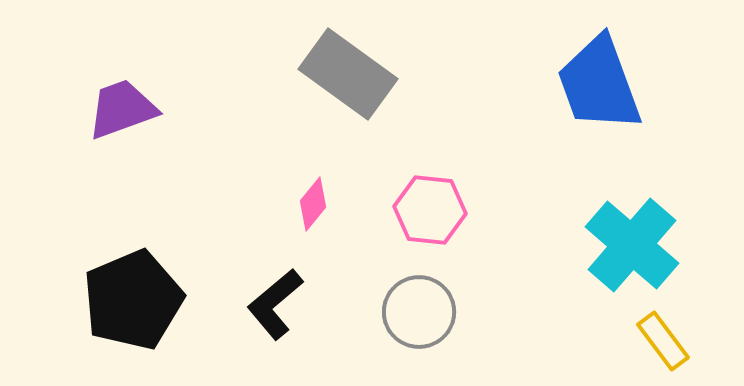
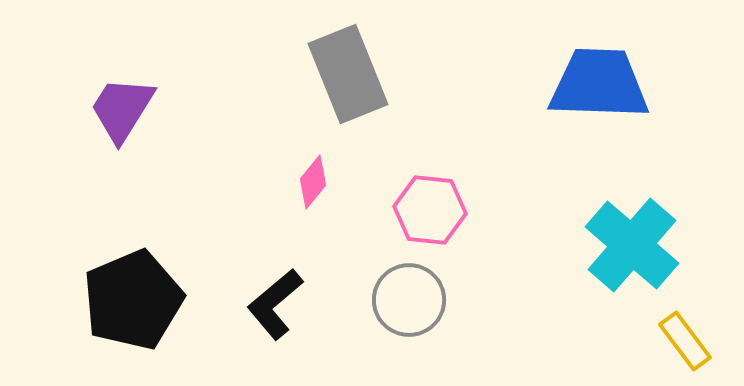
gray rectangle: rotated 32 degrees clockwise
blue trapezoid: rotated 112 degrees clockwise
purple trapezoid: rotated 38 degrees counterclockwise
pink diamond: moved 22 px up
gray circle: moved 10 px left, 12 px up
yellow rectangle: moved 22 px right
